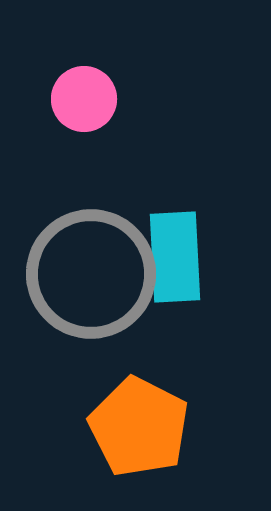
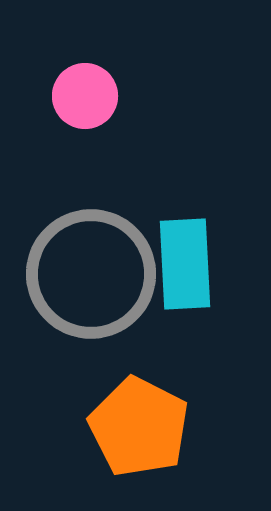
pink circle: moved 1 px right, 3 px up
cyan rectangle: moved 10 px right, 7 px down
